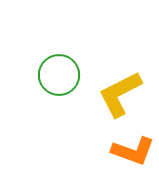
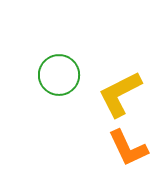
orange L-shape: moved 5 px left, 3 px up; rotated 45 degrees clockwise
